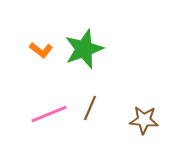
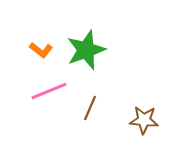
green star: moved 2 px right, 1 px down
pink line: moved 23 px up
